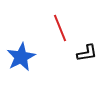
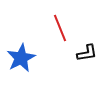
blue star: moved 1 px down
